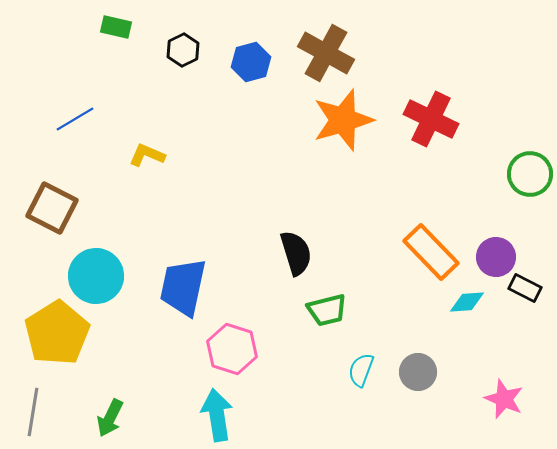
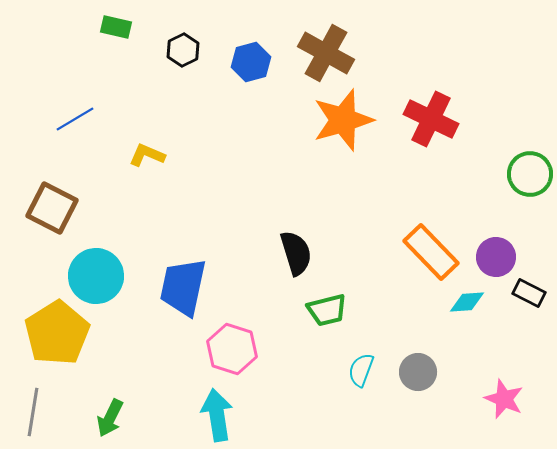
black rectangle: moved 4 px right, 5 px down
